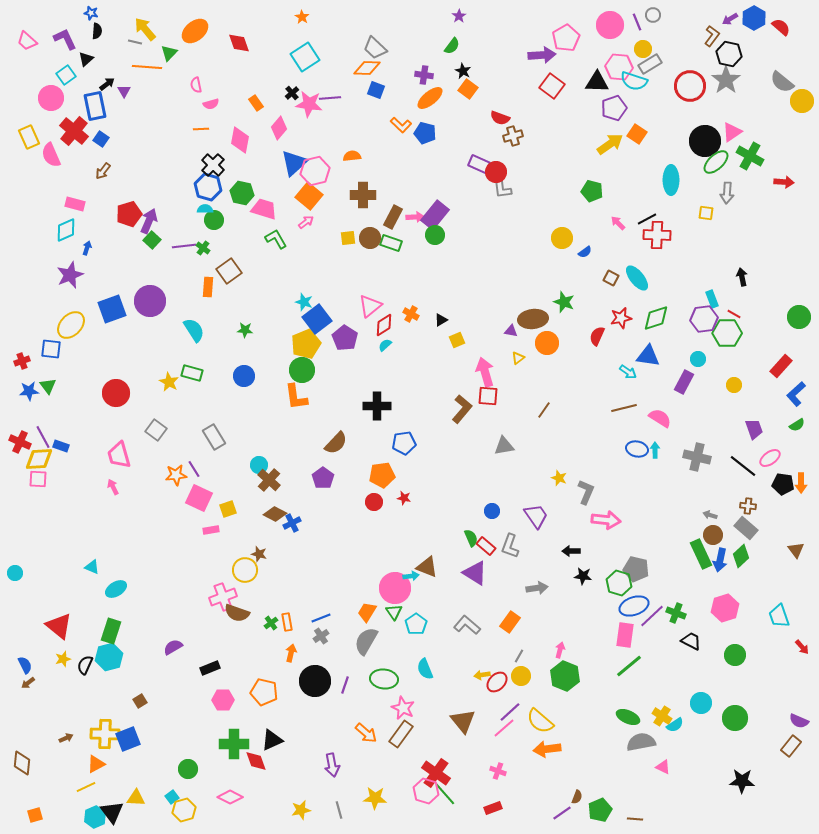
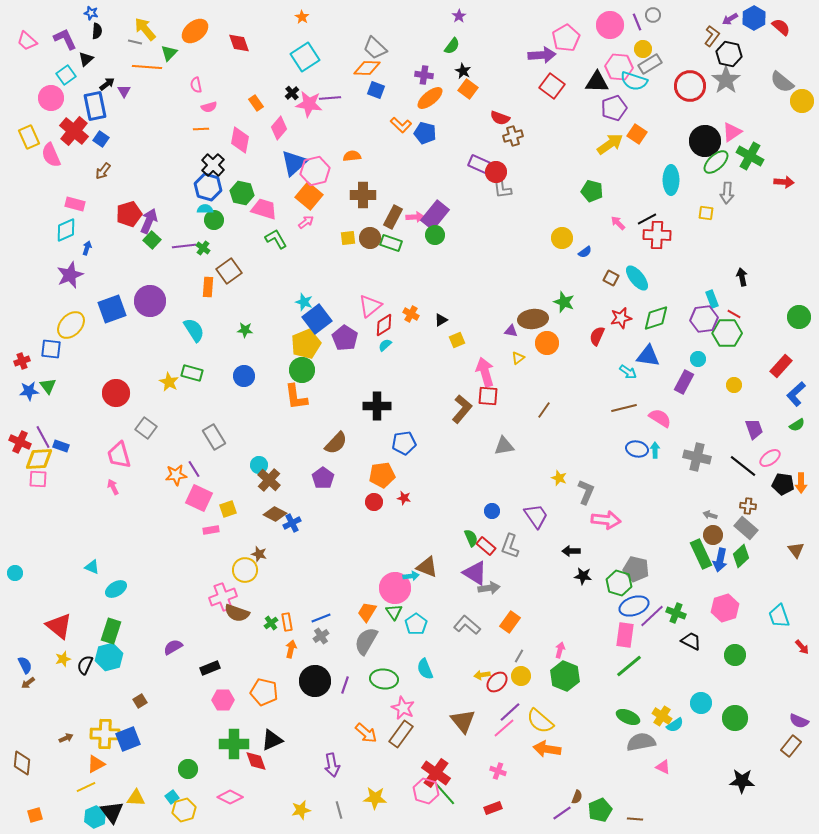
pink semicircle at (211, 104): moved 2 px left, 3 px down
gray square at (156, 430): moved 10 px left, 2 px up
gray arrow at (537, 588): moved 48 px left
orange arrow at (291, 653): moved 4 px up
orange arrow at (547, 749): rotated 16 degrees clockwise
